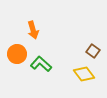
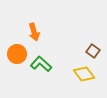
orange arrow: moved 1 px right, 2 px down
